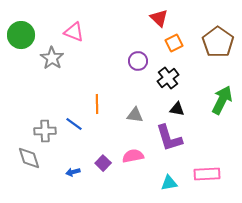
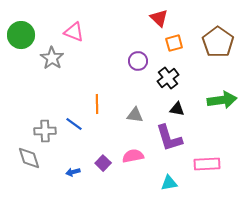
orange square: rotated 12 degrees clockwise
green arrow: rotated 56 degrees clockwise
pink rectangle: moved 10 px up
